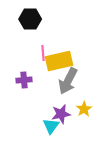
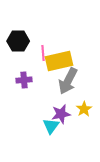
black hexagon: moved 12 px left, 22 px down
